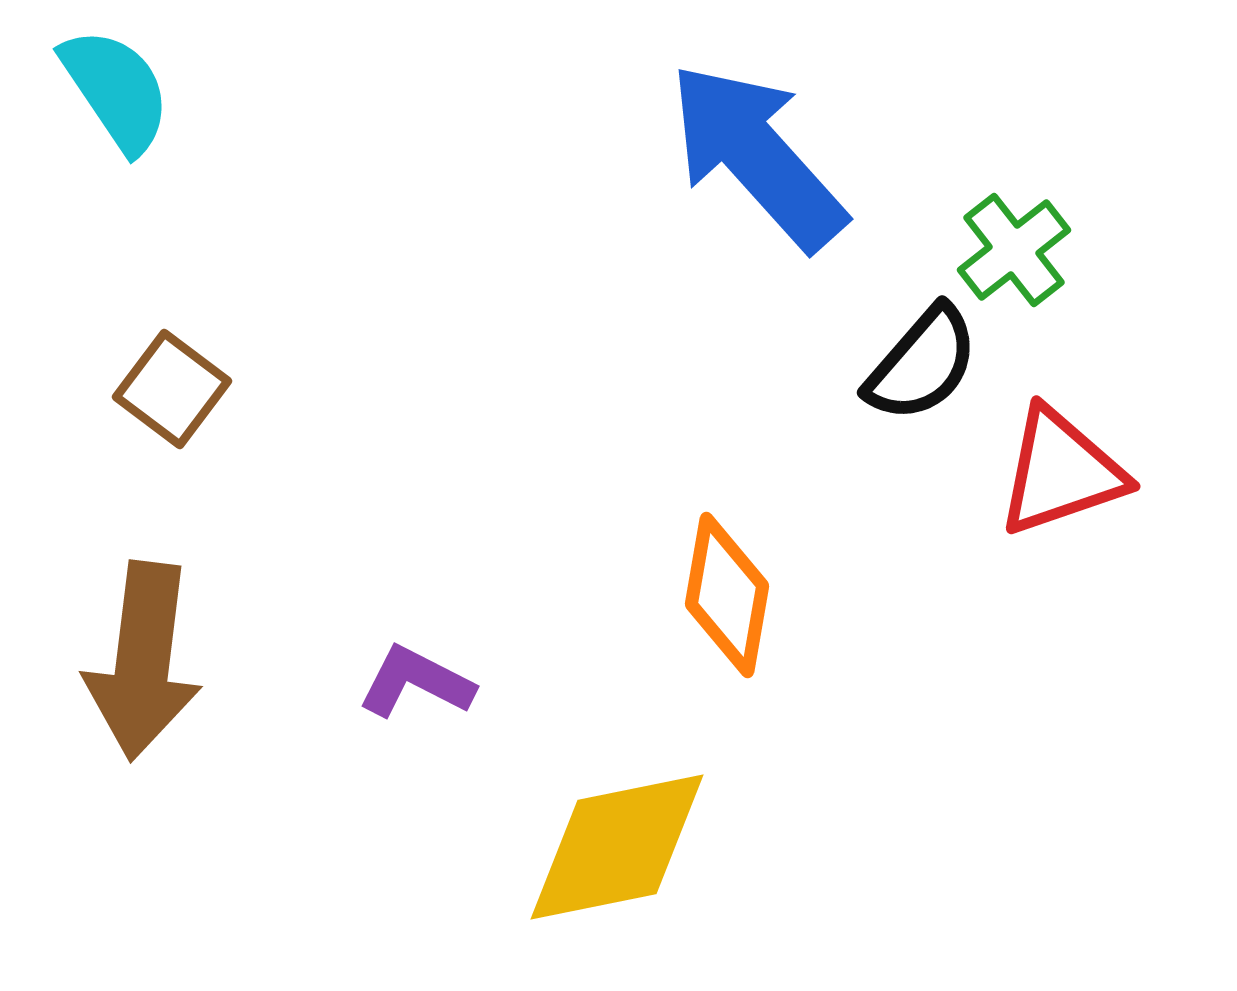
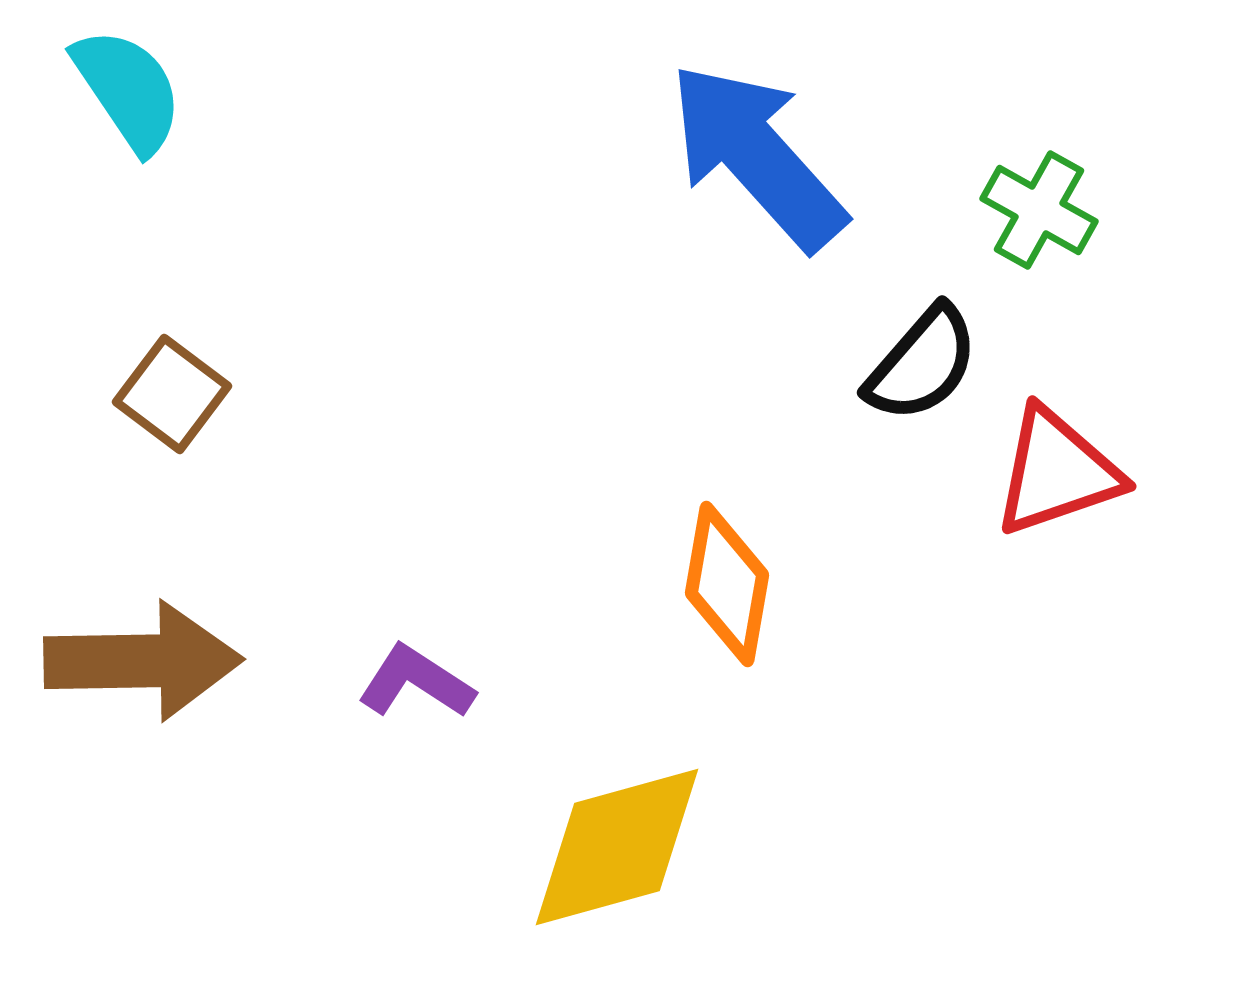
cyan semicircle: moved 12 px right
green cross: moved 25 px right, 40 px up; rotated 23 degrees counterclockwise
brown square: moved 5 px down
red triangle: moved 4 px left
orange diamond: moved 11 px up
brown arrow: rotated 98 degrees counterclockwise
purple L-shape: rotated 6 degrees clockwise
yellow diamond: rotated 4 degrees counterclockwise
